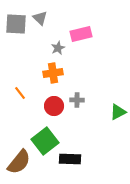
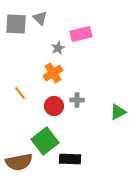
orange cross: rotated 24 degrees counterclockwise
brown semicircle: rotated 40 degrees clockwise
